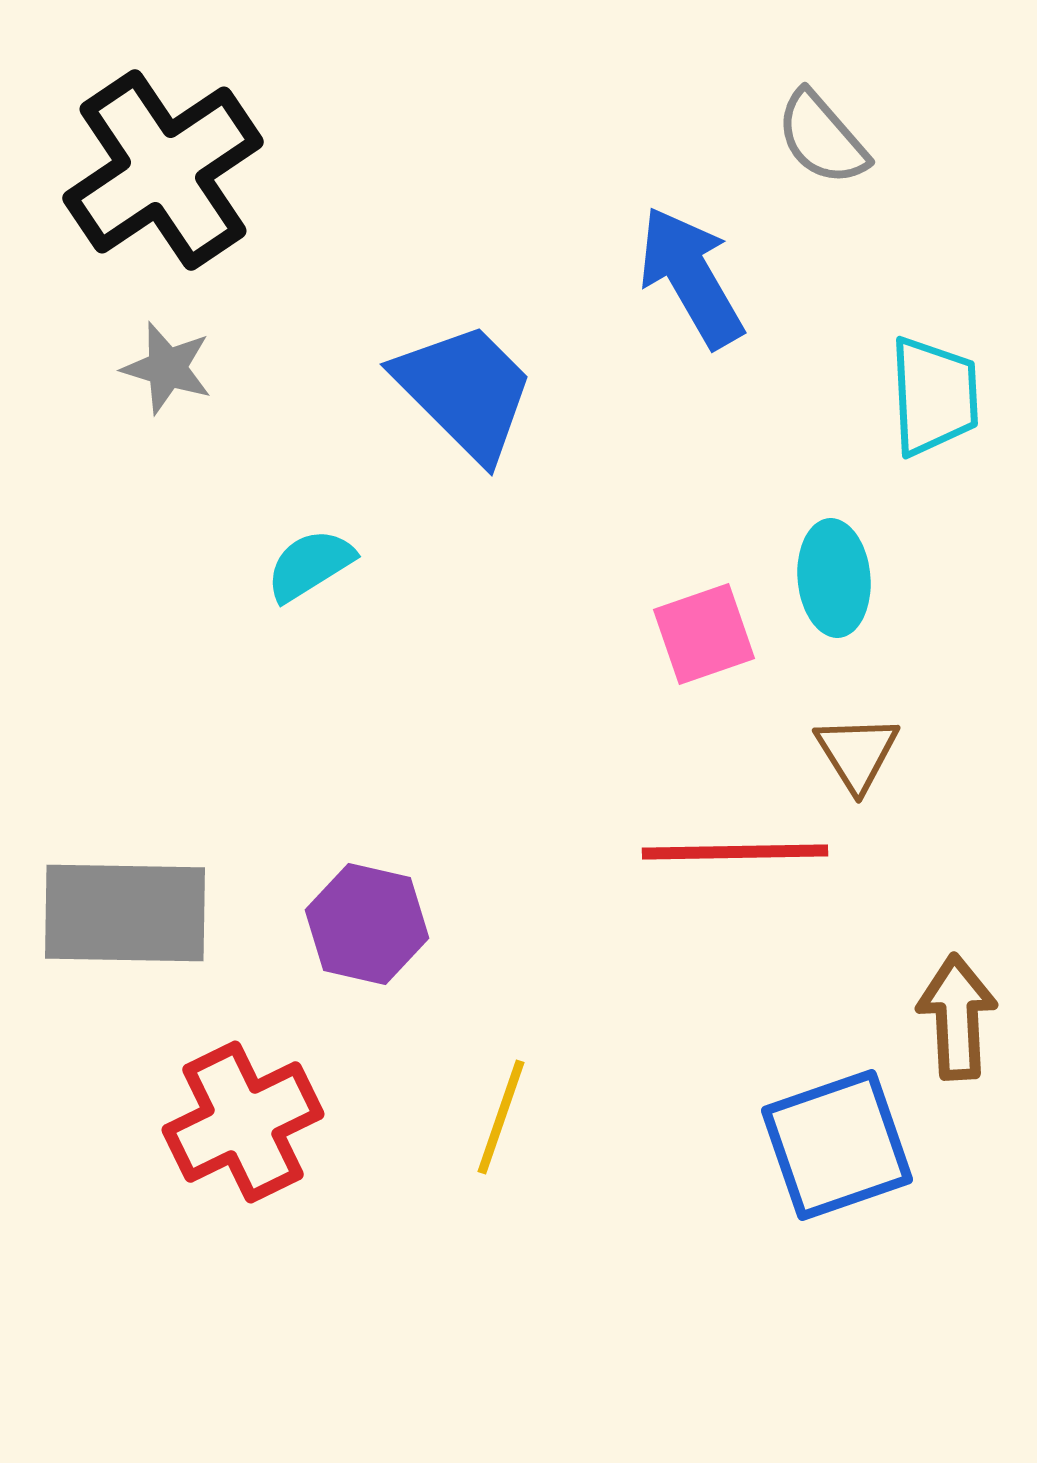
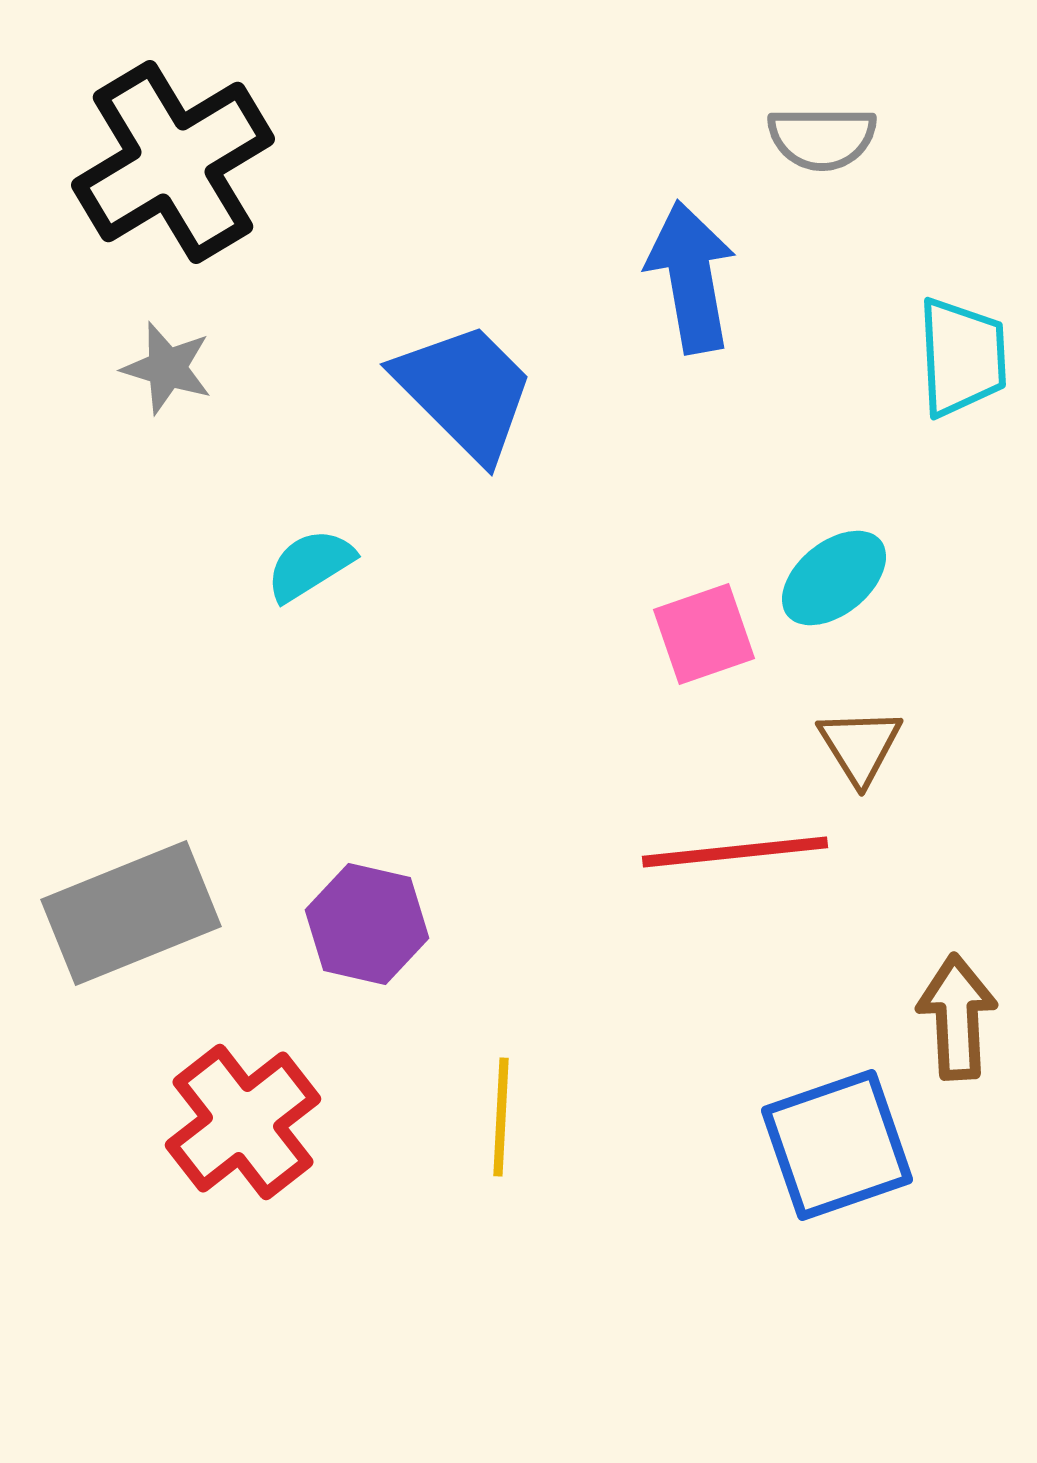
gray semicircle: rotated 49 degrees counterclockwise
black cross: moved 10 px right, 8 px up; rotated 3 degrees clockwise
blue arrow: rotated 20 degrees clockwise
cyan trapezoid: moved 28 px right, 39 px up
cyan ellipse: rotated 56 degrees clockwise
brown triangle: moved 3 px right, 7 px up
red line: rotated 5 degrees counterclockwise
gray rectangle: moved 6 px right; rotated 23 degrees counterclockwise
yellow line: rotated 16 degrees counterclockwise
red cross: rotated 12 degrees counterclockwise
